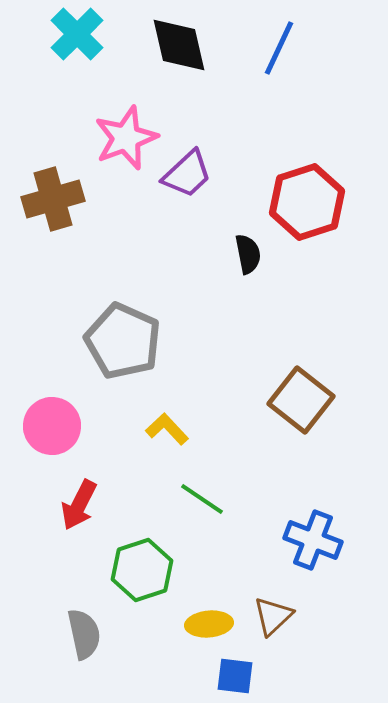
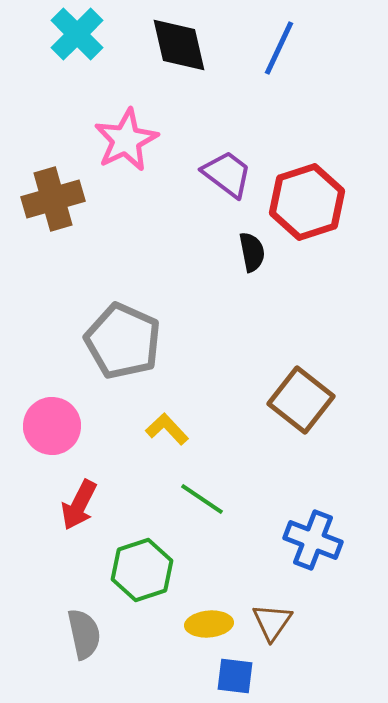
pink star: moved 2 px down; rotated 6 degrees counterclockwise
purple trapezoid: moved 40 px right; rotated 100 degrees counterclockwise
black semicircle: moved 4 px right, 2 px up
brown triangle: moved 1 px left, 6 px down; rotated 12 degrees counterclockwise
